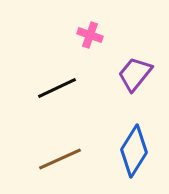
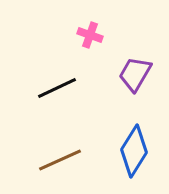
purple trapezoid: rotated 9 degrees counterclockwise
brown line: moved 1 px down
